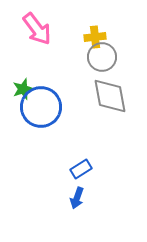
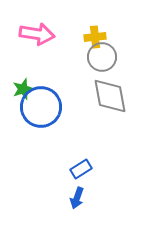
pink arrow: moved 5 px down; rotated 44 degrees counterclockwise
